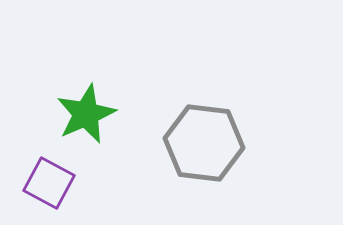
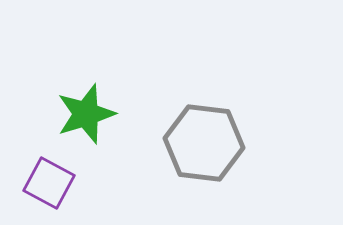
green star: rotated 6 degrees clockwise
